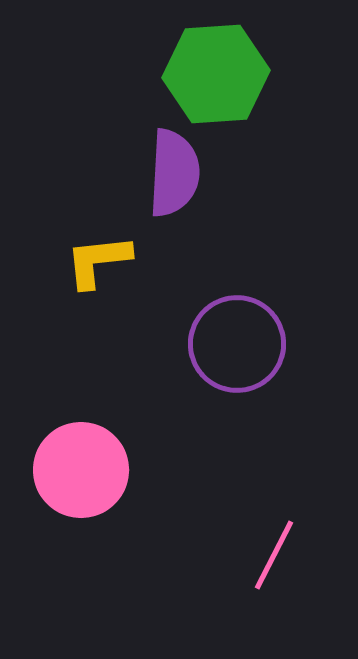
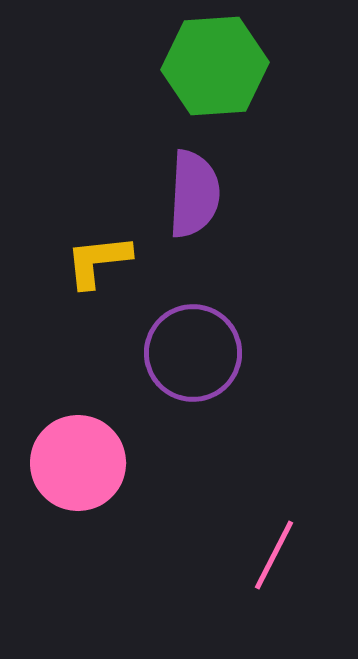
green hexagon: moved 1 px left, 8 px up
purple semicircle: moved 20 px right, 21 px down
purple circle: moved 44 px left, 9 px down
pink circle: moved 3 px left, 7 px up
